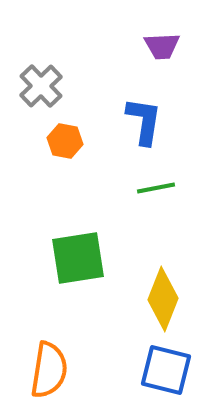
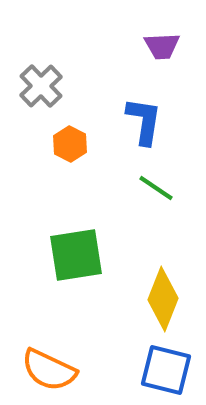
orange hexagon: moved 5 px right, 3 px down; rotated 16 degrees clockwise
green line: rotated 45 degrees clockwise
green square: moved 2 px left, 3 px up
orange semicircle: rotated 106 degrees clockwise
